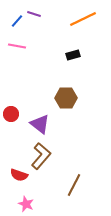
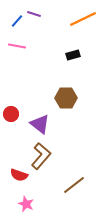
brown line: rotated 25 degrees clockwise
